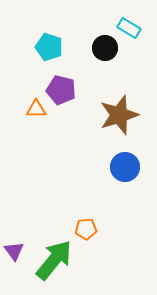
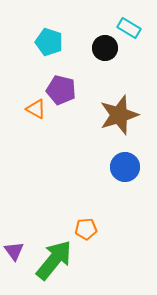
cyan pentagon: moved 5 px up
orange triangle: rotated 30 degrees clockwise
